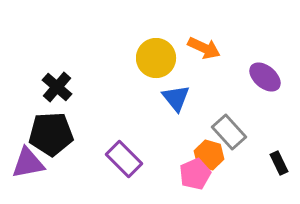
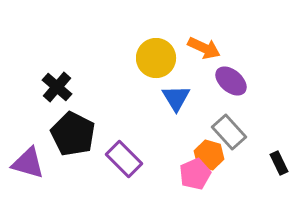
purple ellipse: moved 34 px left, 4 px down
blue triangle: rotated 8 degrees clockwise
black pentagon: moved 22 px right; rotated 30 degrees clockwise
purple triangle: rotated 27 degrees clockwise
